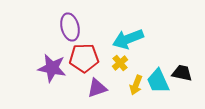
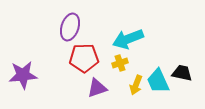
purple ellipse: rotated 32 degrees clockwise
yellow cross: rotated 21 degrees clockwise
purple star: moved 29 px left, 7 px down; rotated 16 degrees counterclockwise
